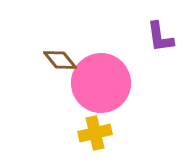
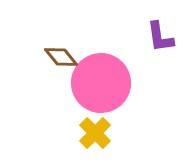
brown diamond: moved 1 px right, 3 px up
yellow cross: rotated 32 degrees counterclockwise
